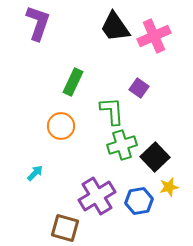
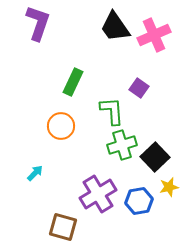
pink cross: moved 1 px up
purple cross: moved 1 px right, 2 px up
brown square: moved 2 px left, 1 px up
